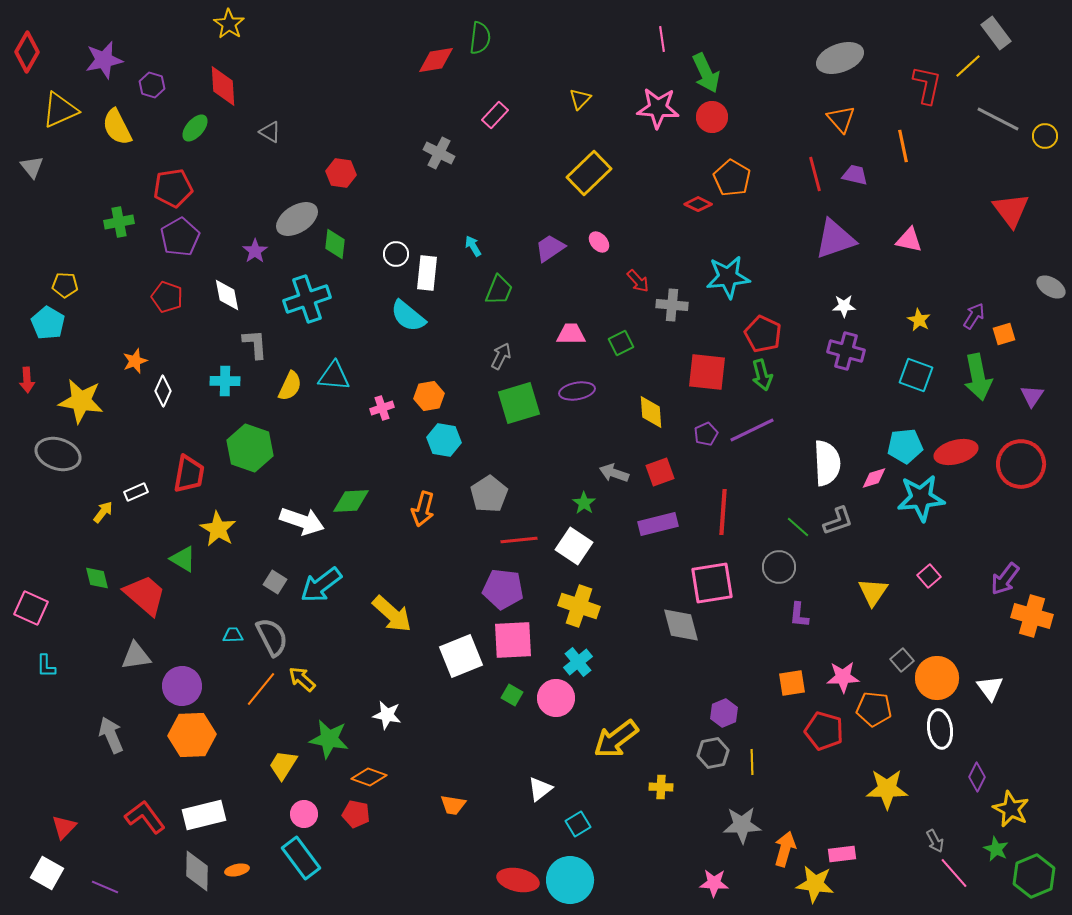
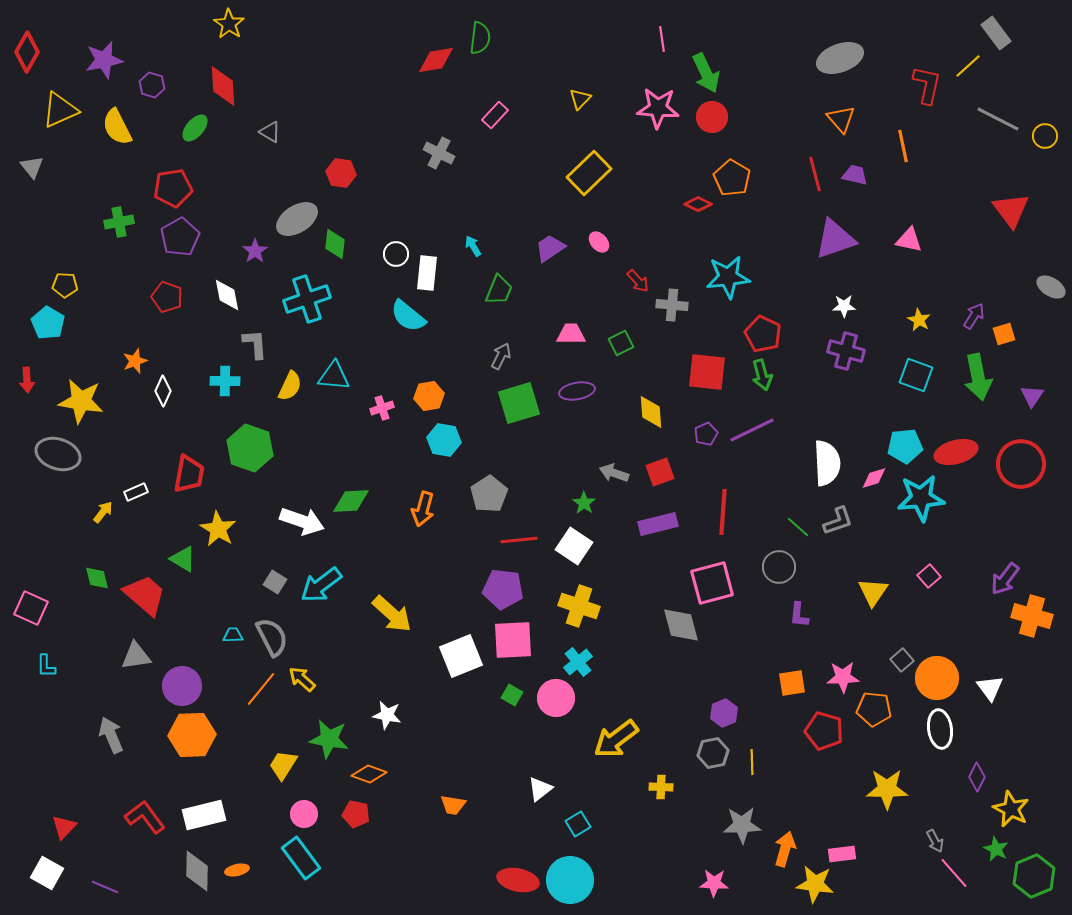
pink square at (712, 583): rotated 6 degrees counterclockwise
orange diamond at (369, 777): moved 3 px up
